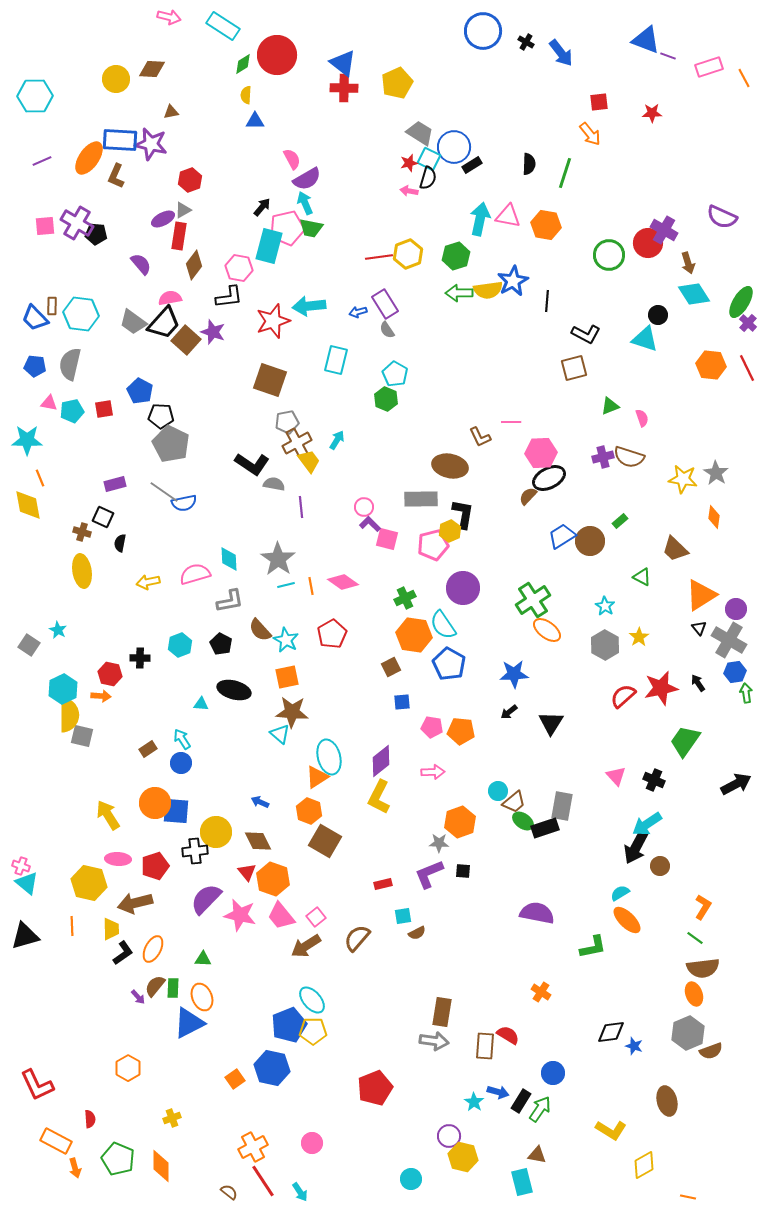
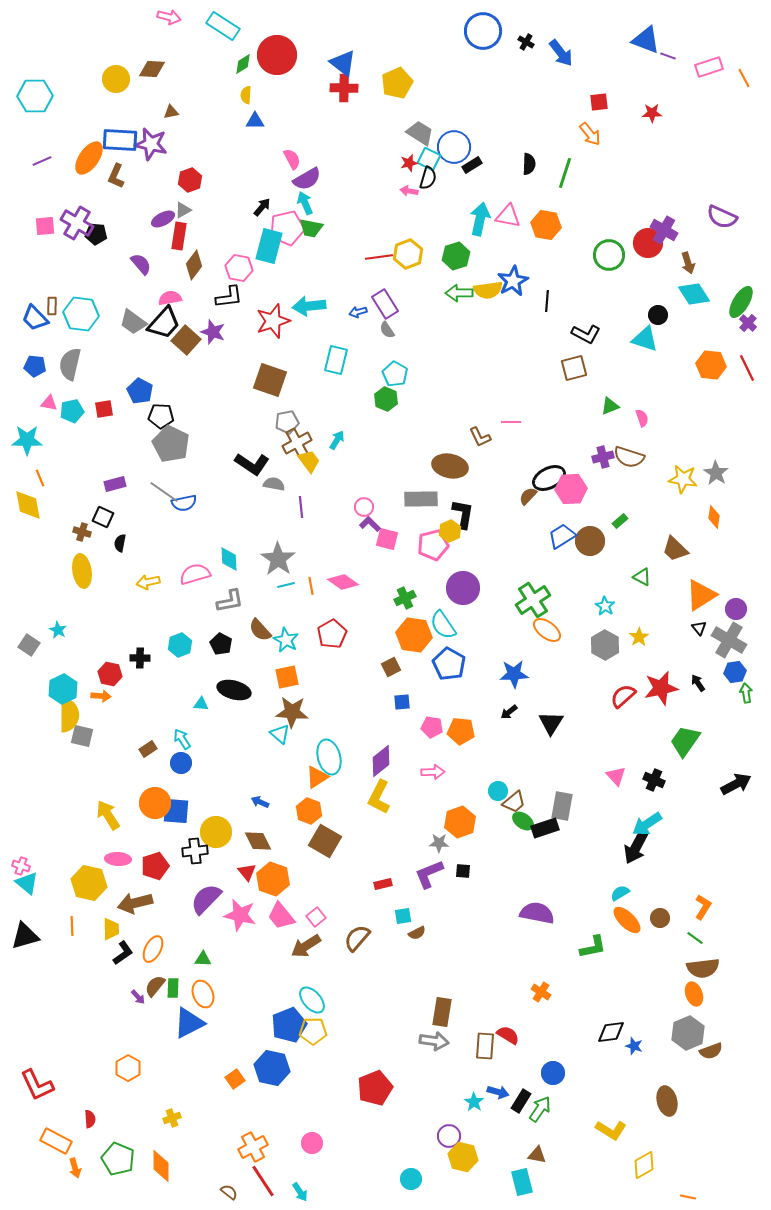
pink hexagon at (541, 453): moved 30 px right, 36 px down
brown circle at (660, 866): moved 52 px down
orange ellipse at (202, 997): moved 1 px right, 3 px up
